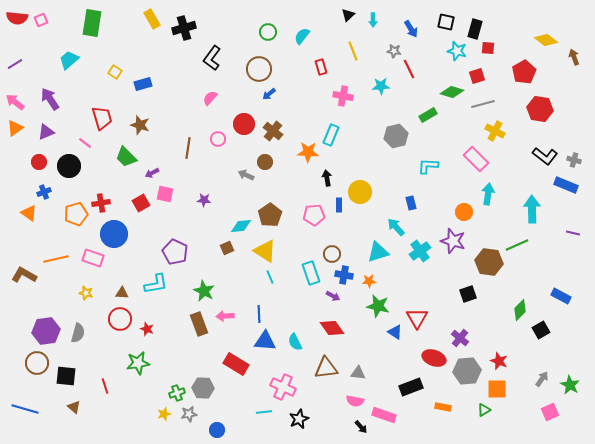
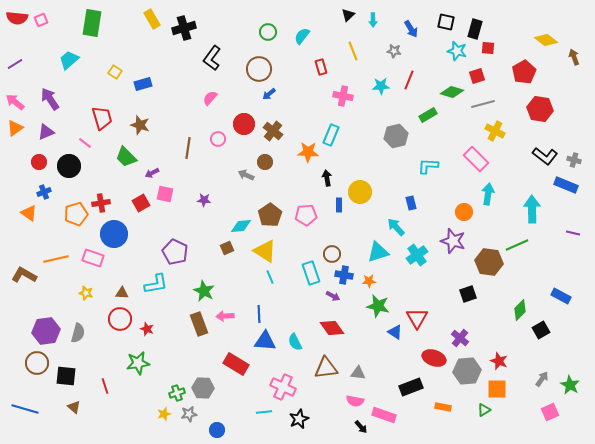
red line at (409, 69): moved 11 px down; rotated 48 degrees clockwise
pink pentagon at (314, 215): moved 8 px left
cyan cross at (420, 251): moved 3 px left, 4 px down
